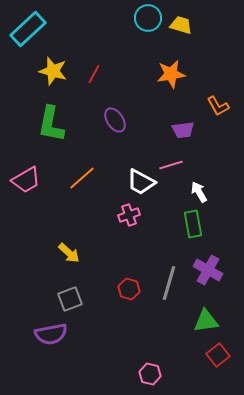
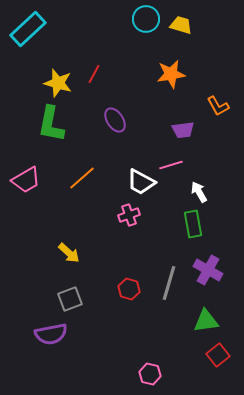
cyan circle: moved 2 px left, 1 px down
yellow star: moved 5 px right, 12 px down
